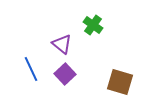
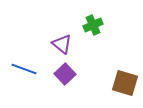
green cross: rotated 30 degrees clockwise
blue line: moved 7 px left; rotated 45 degrees counterclockwise
brown square: moved 5 px right, 1 px down
